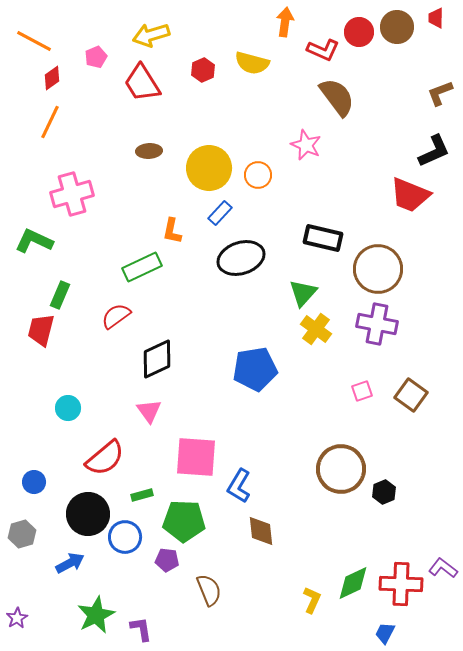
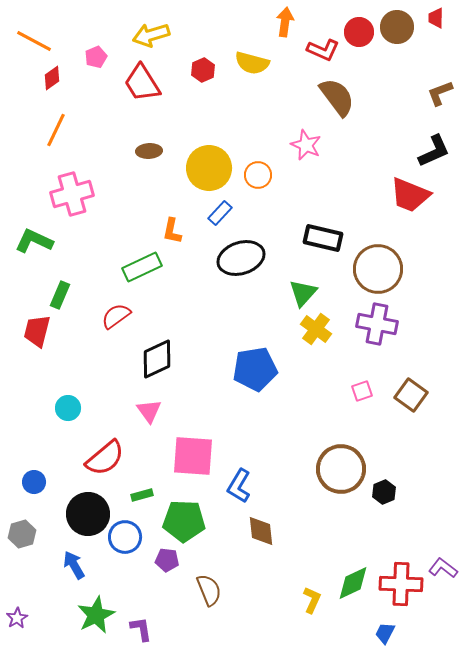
orange line at (50, 122): moved 6 px right, 8 px down
red trapezoid at (41, 330): moved 4 px left, 1 px down
pink square at (196, 457): moved 3 px left, 1 px up
blue arrow at (70, 563): moved 4 px right, 2 px down; rotated 92 degrees counterclockwise
